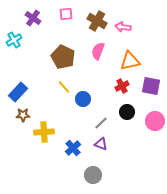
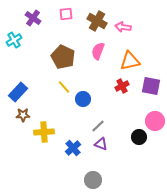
black circle: moved 12 px right, 25 px down
gray line: moved 3 px left, 3 px down
gray circle: moved 5 px down
